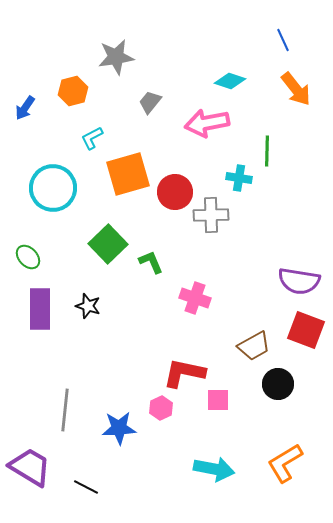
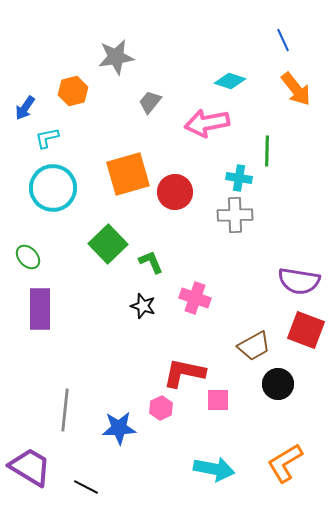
cyan L-shape: moved 45 px left; rotated 15 degrees clockwise
gray cross: moved 24 px right
black star: moved 55 px right
